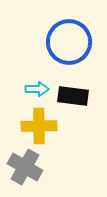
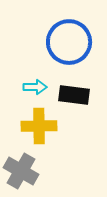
cyan arrow: moved 2 px left, 2 px up
black rectangle: moved 1 px right, 1 px up
gray cross: moved 4 px left, 4 px down
